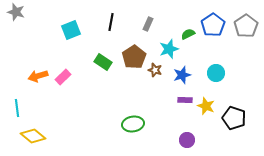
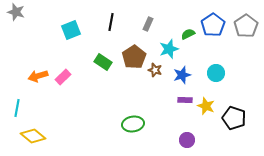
cyan line: rotated 18 degrees clockwise
